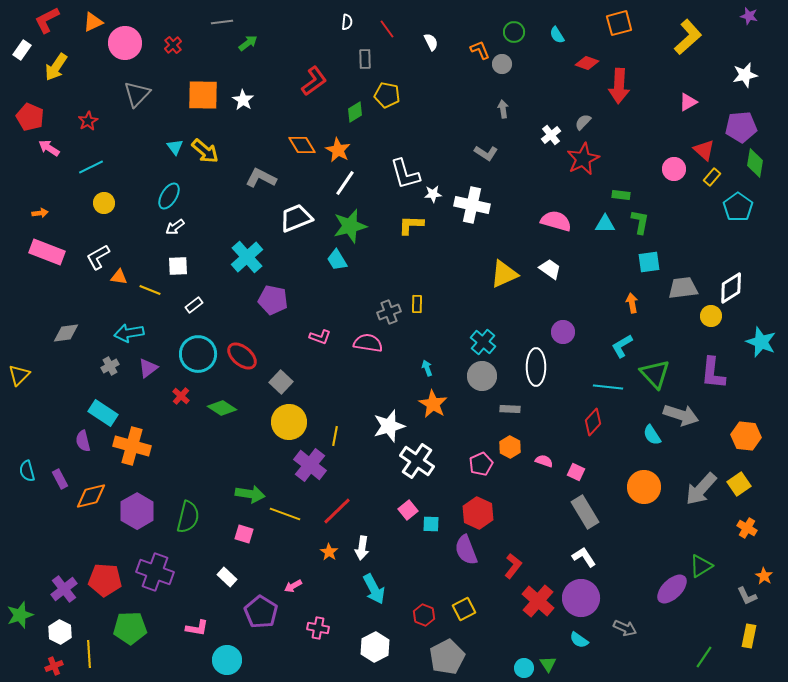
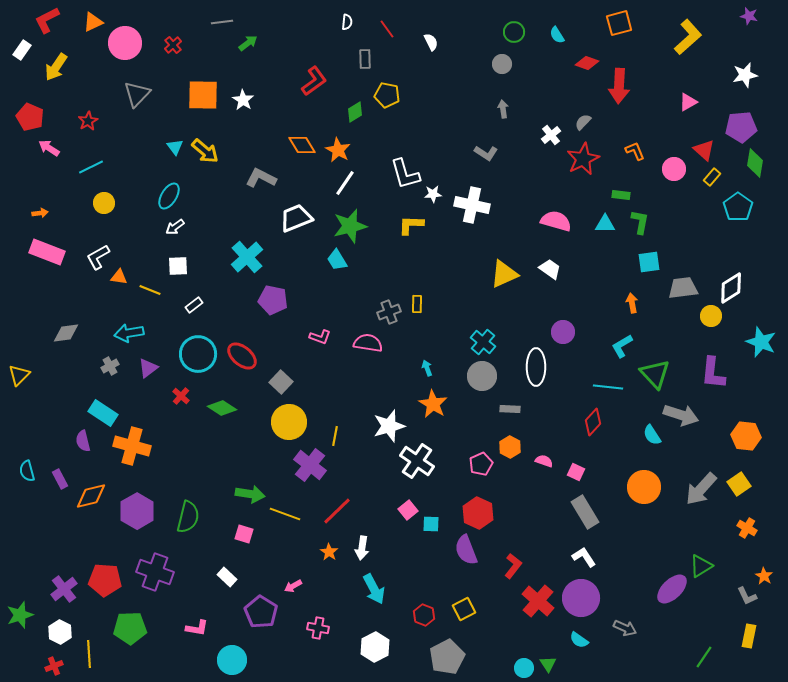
orange L-shape at (480, 50): moved 155 px right, 101 px down
cyan circle at (227, 660): moved 5 px right
